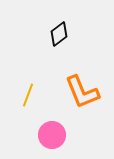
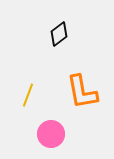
orange L-shape: rotated 12 degrees clockwise
pink circle: moved 1 px left, 1 px up
